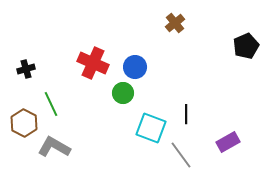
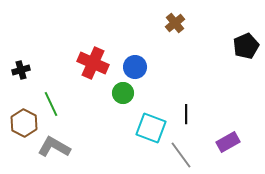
black cross: moved 5 px left, 1 px down
